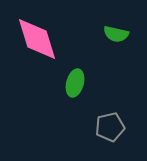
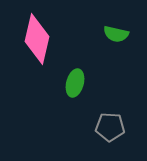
pink diamond: rotated 30 degrees clockwise
gray pentagon: rotated 16 degrees clockwise
